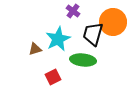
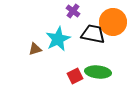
black trapezoid: rotated 85 degrees clockwise
green ellipse: moved 15 px right, 12 px down
red square: moved 22 px right, 1 px up
